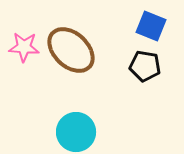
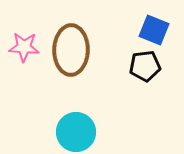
blue square: moved 3 px right, 4 px down
brown ellipse: rotated 48 degrees clockwise
black pentagon: rotated 16 degrees counterclockwise
